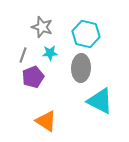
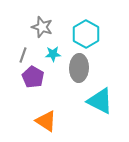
cyan hexagon: rotated 16 degrees clockwise
cyan star: moved 3 px right, 1 px down
gray ellipse: moved 2 px left
purple pentagon: rotated 20 degrees counterclockwise
